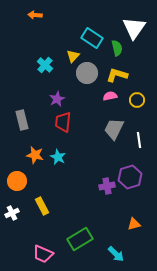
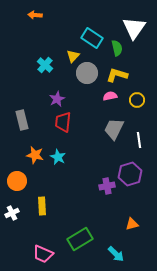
purple hexagon: moved 3 px up
yellow rectangle: rotated 24 degrees clockwise
orange triangle: moved 2 px left
